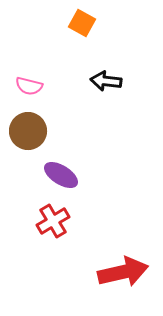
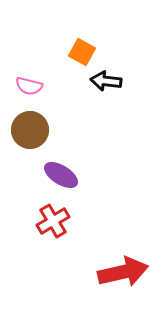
orange square: moved 29 px down
brown circle: moved 2 px right, 1 px up
